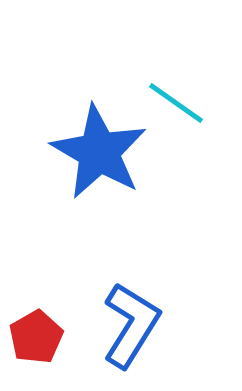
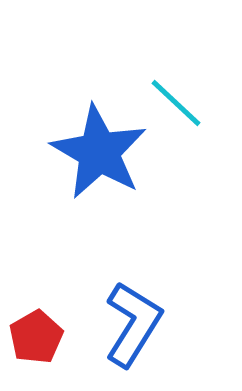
cyan line: rotated 8 degrees clockwise
blue L-shape: moved 2 px right, 1 px up
